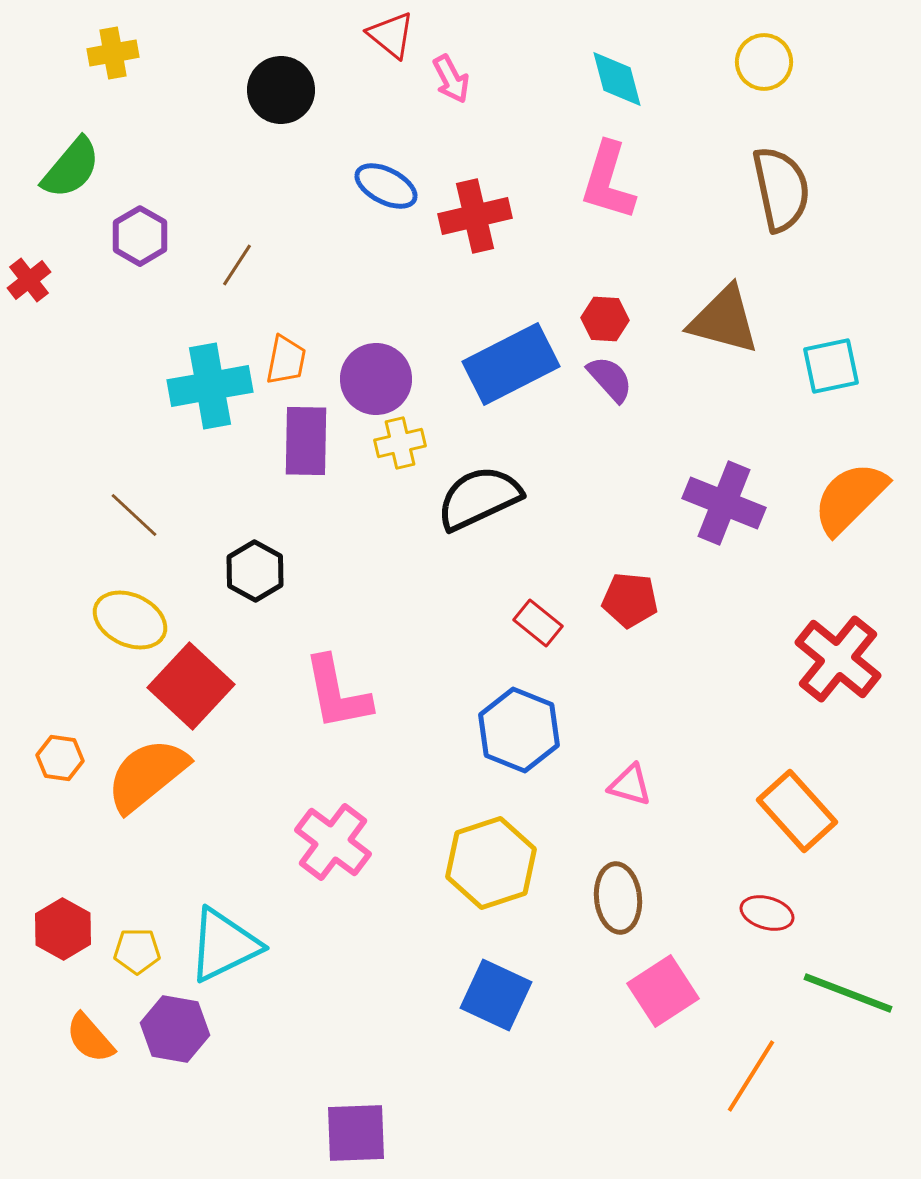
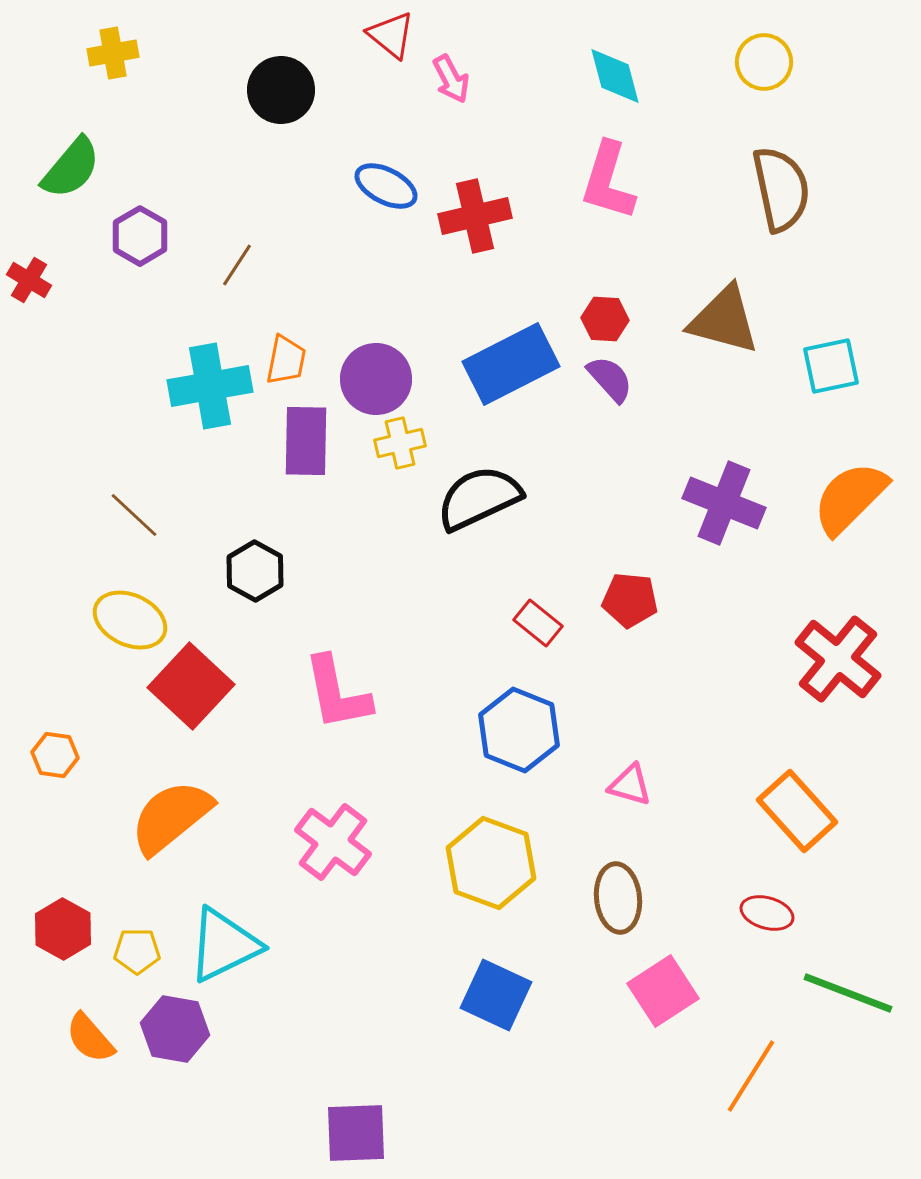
cyan diamond at (617, 79): moved 2 px left, 3 px up
red cross at (29, 280): rotated 21 degrees counterclockwise
orange hexagon at (60, 758): moved 5 px left, 3 px up
orange semicircle at (147, 775): moved 24 px right, 42 px down
yellow hexagon at (491, 863): rotated 22 degrees counterclockwise
